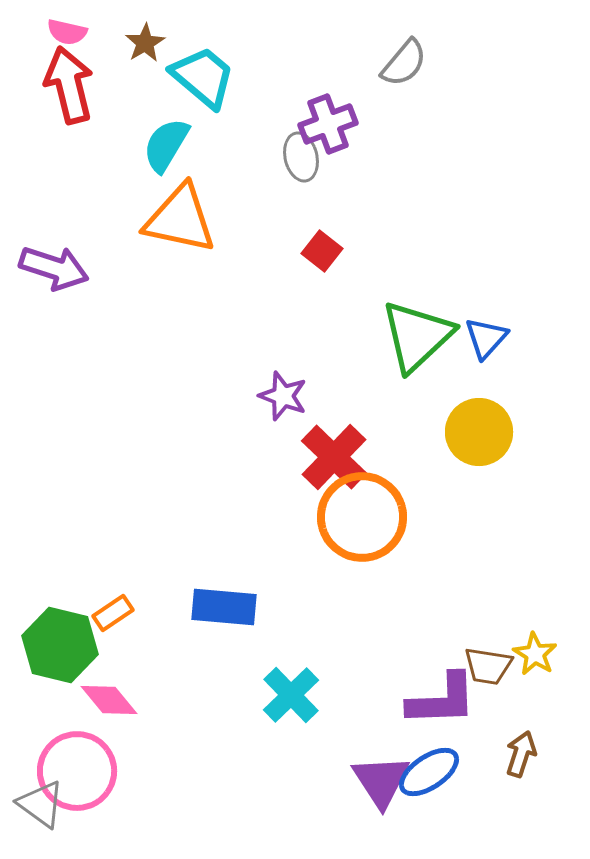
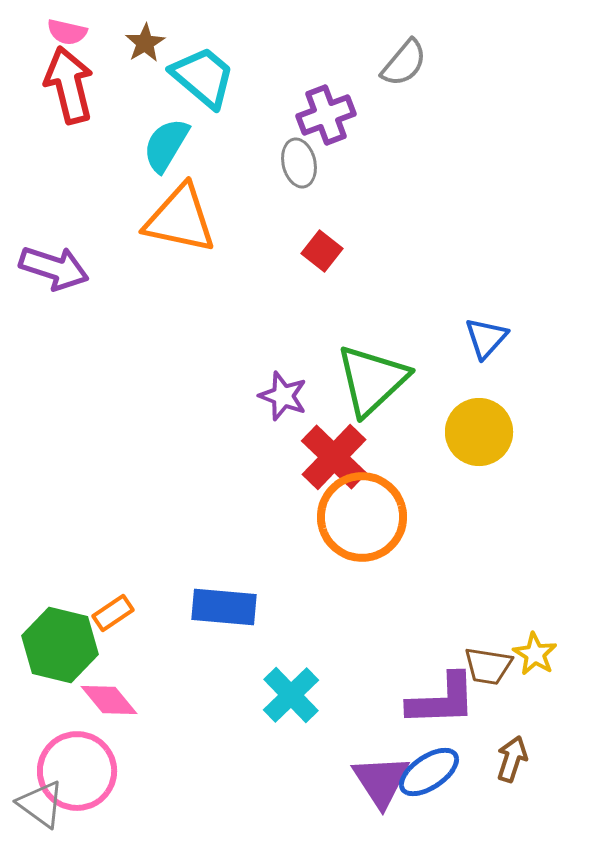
purple cross: moved 2 px left, 9 px up
gray ellipse: moved 2 px left, 6 px down
green triangle: moved 45 px left, 44 px down
brown arrow: moved 9 px left, 5 px down
